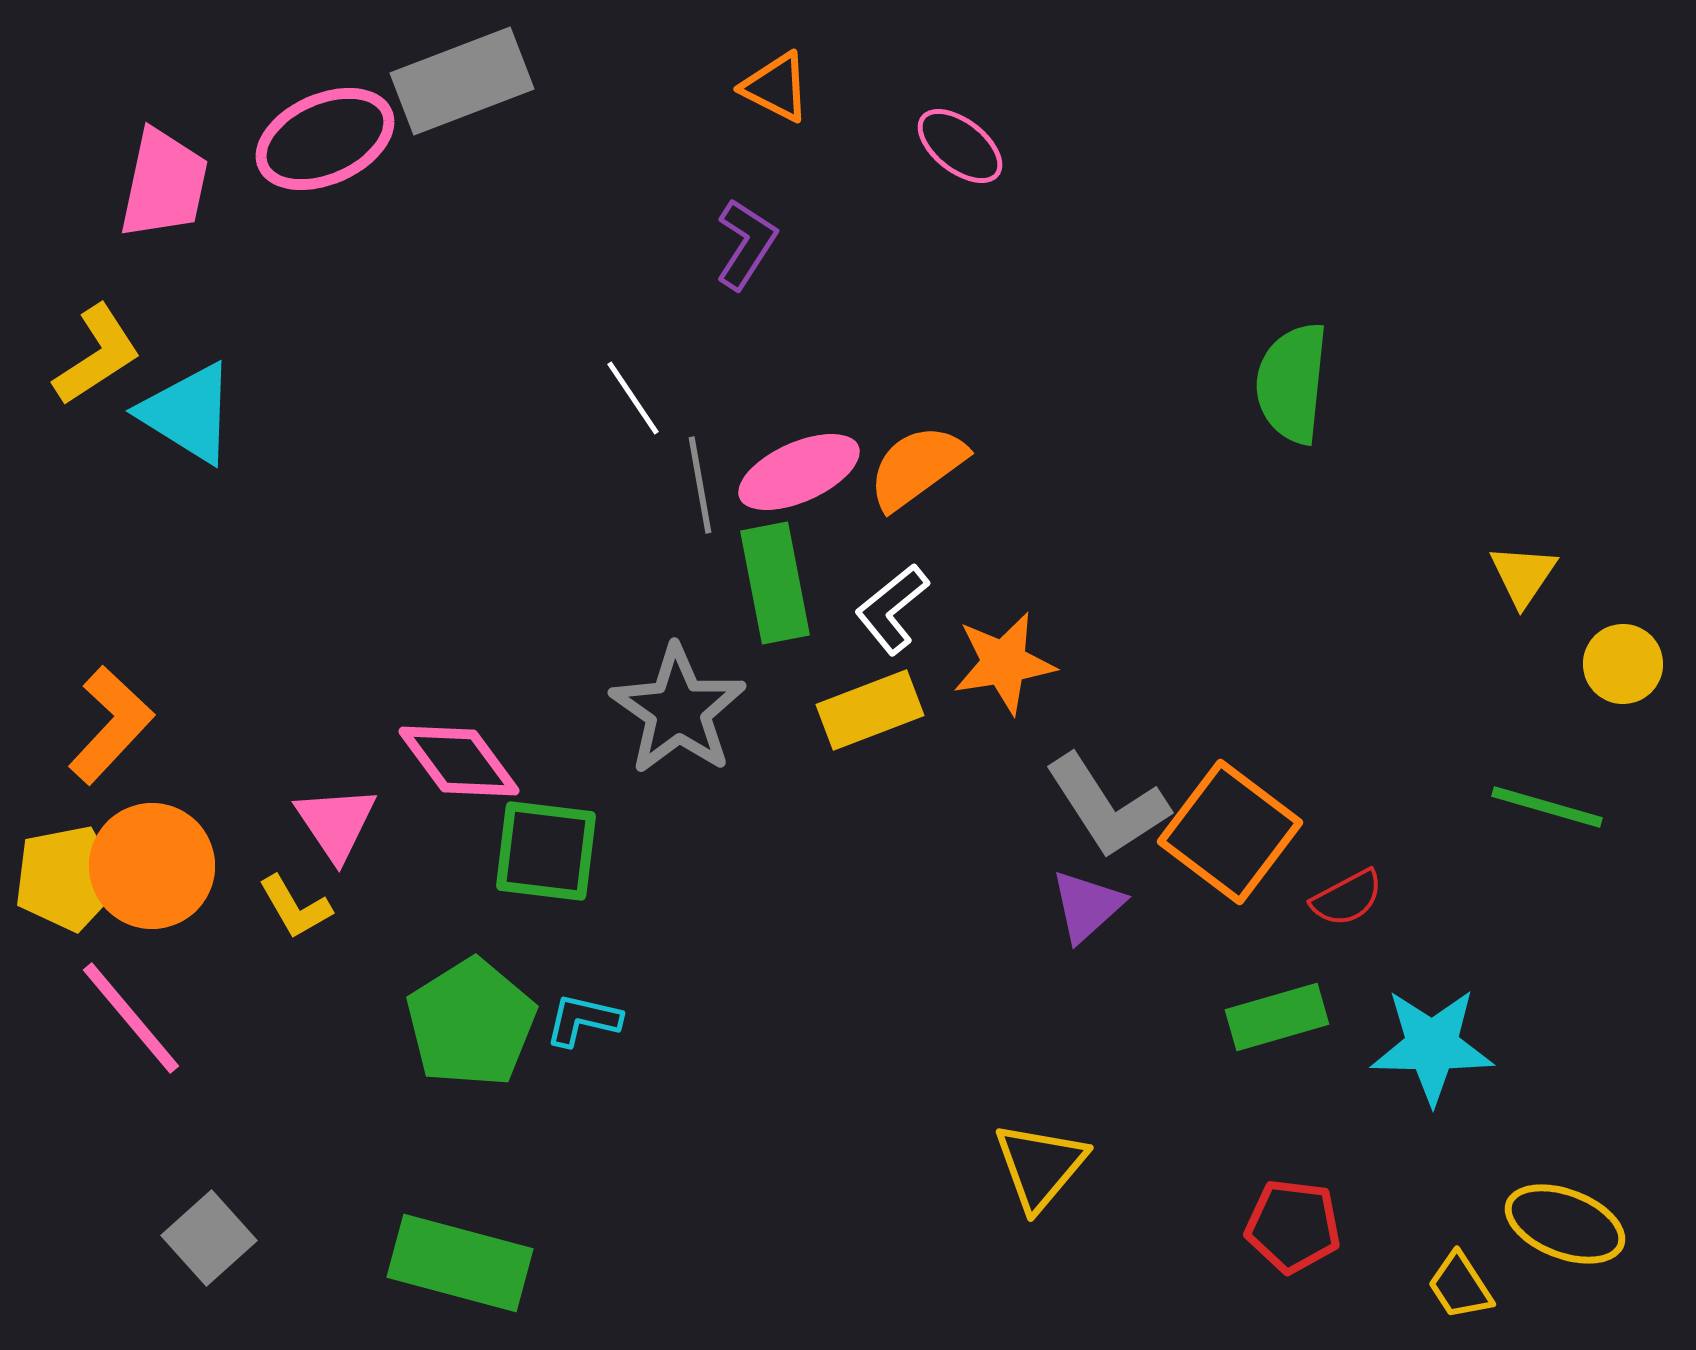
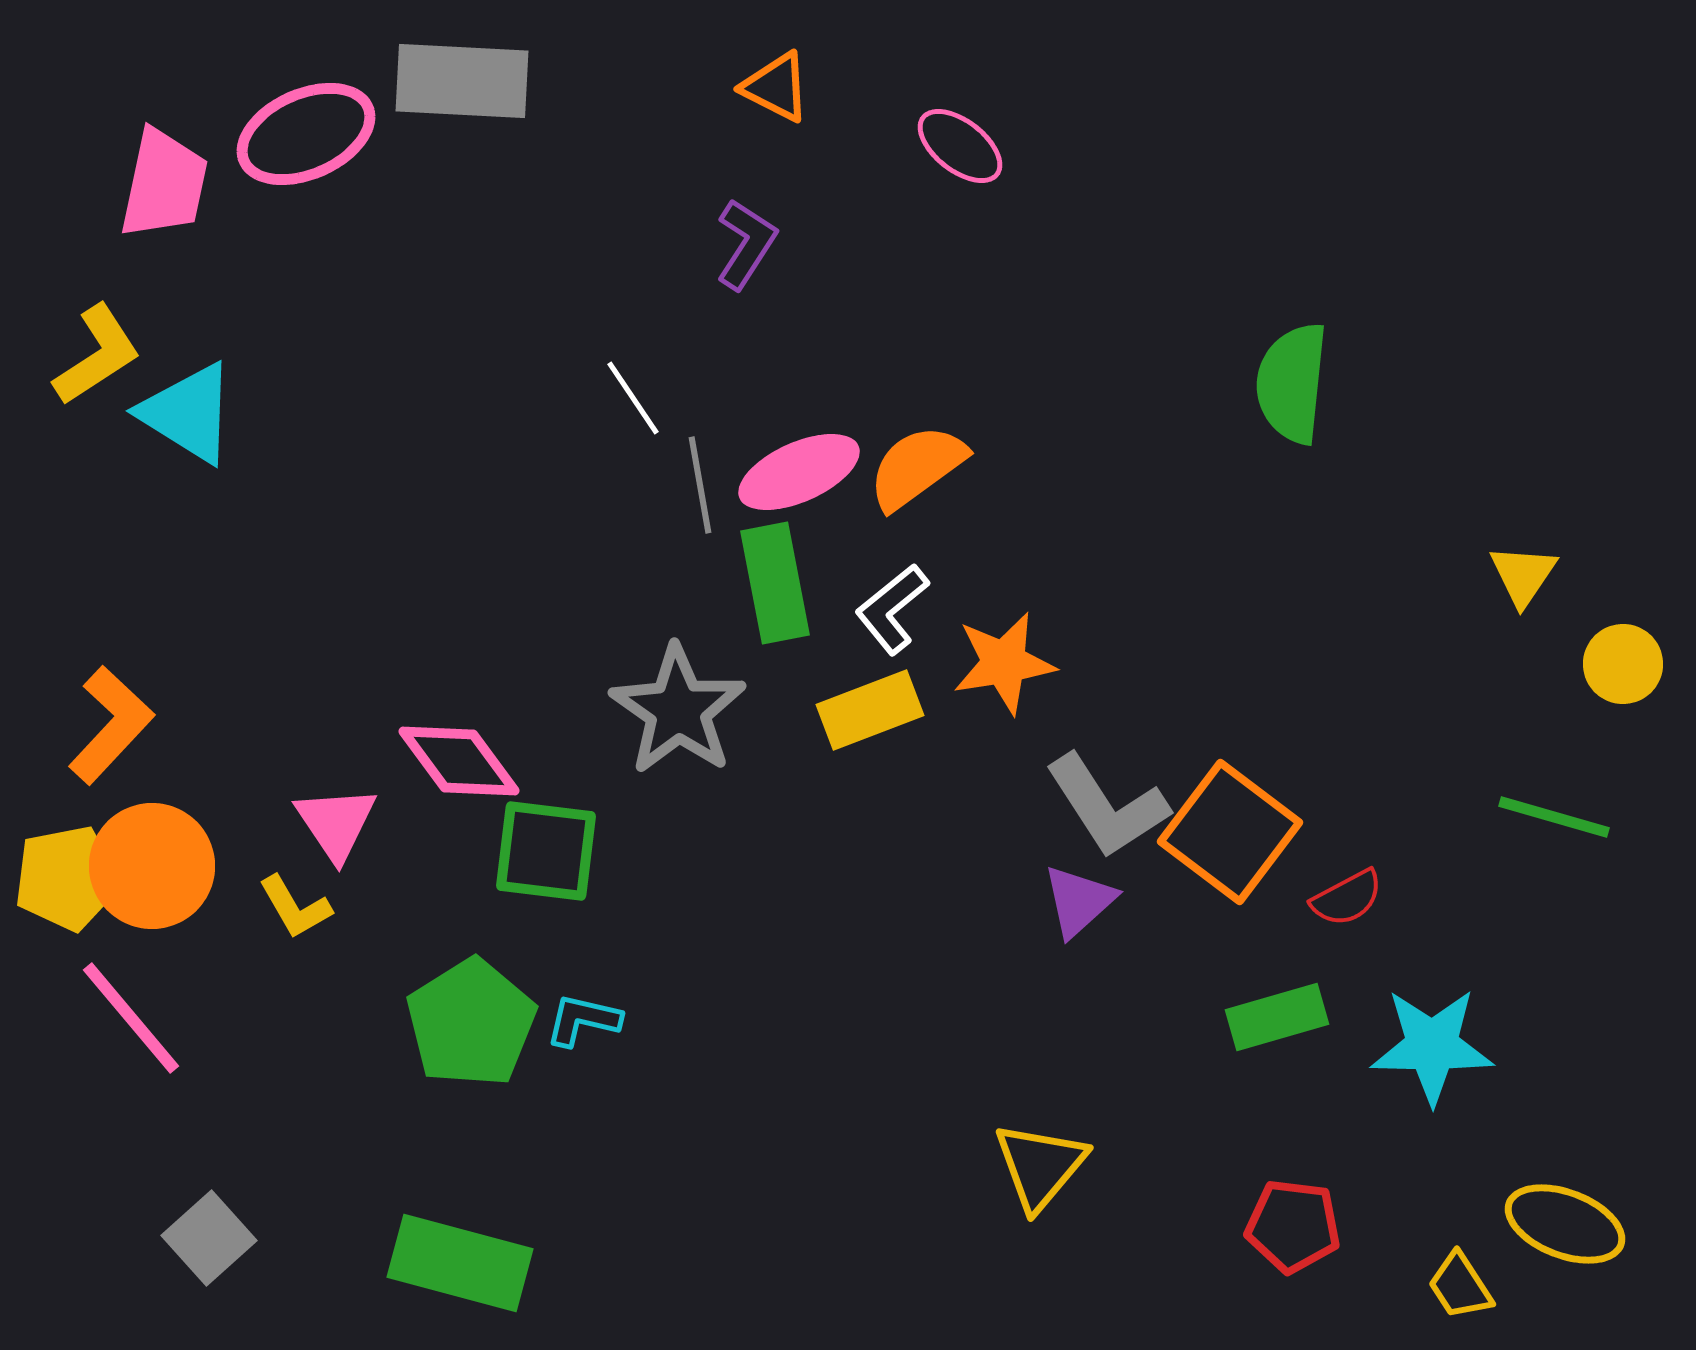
gray rectangle at (462, 81): rotated 24 degrees clockwise
pink ellipse at (325, 139): moved 19 px left, 5 px up
green line at (1547, 807): moved 7 px right, 10 px down
purple triangle at (1087, 906): moved 8 px left, 5 px up
